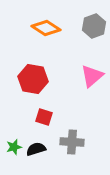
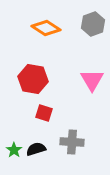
gray hexagon: moved 1 px left, 2 px up
pink triangle: moved 4 px down; rotated 20 degrees counterclockwise
red square: moved 4 px up
green star: moved 3 px down; rotated 21 degrees counterclockwise
